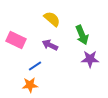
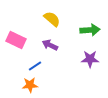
green arrow: moved 8 px right, 5 px up; rotated 72 degrees counterclockwise
